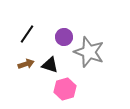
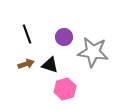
black line: rotated 54 degrees counterclockwise
gray star: moved 4 px right; rotated 12 degrees counterclockwise
